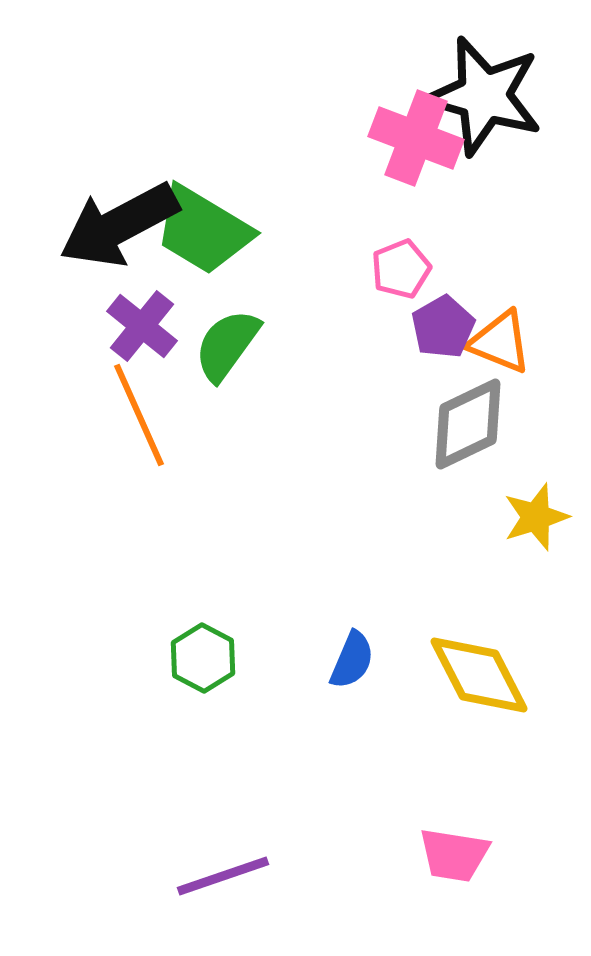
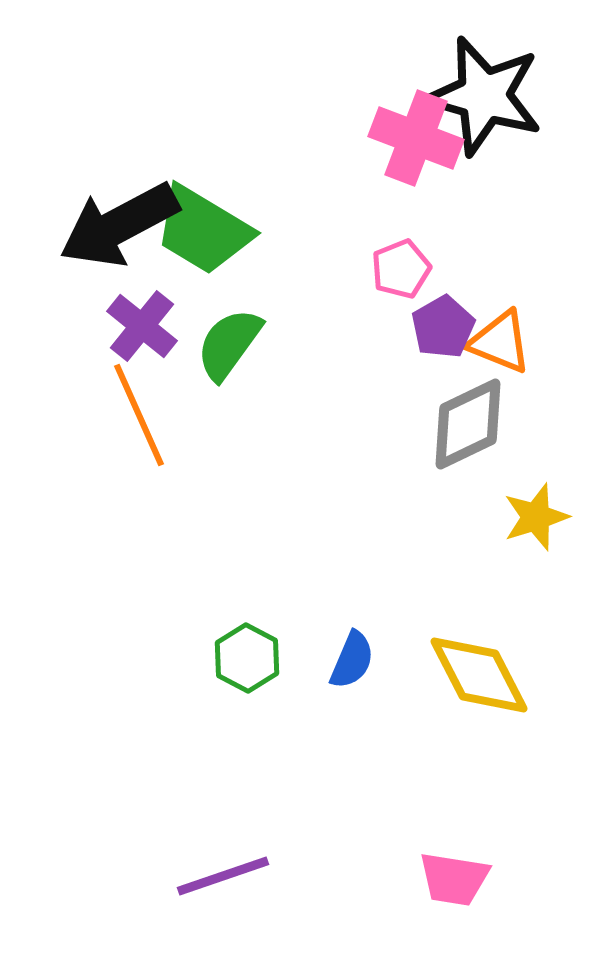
green semicircle: moved 2 px right, 1 px up
green hexagon: moved 44 px right
pink trapezoid: moved 24 px down
